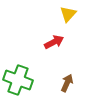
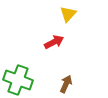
brown arrow: moved 1 px left, 1 px down
